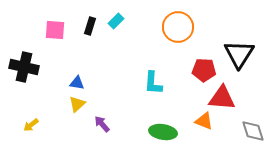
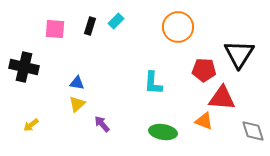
pink square: moved 1 px up
